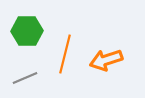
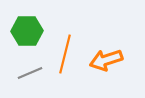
gray line: moved 5 px right, 5 px up
